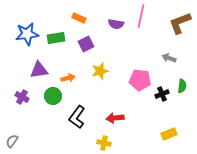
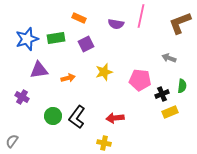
blue star: moved 5 px down; rotated 10 degrees counterclockwise
yellow star: moved 4 px right, 1 px down
green circle: moved 20 px down
yellow rectangle: moved 1 px right, 22 px up
